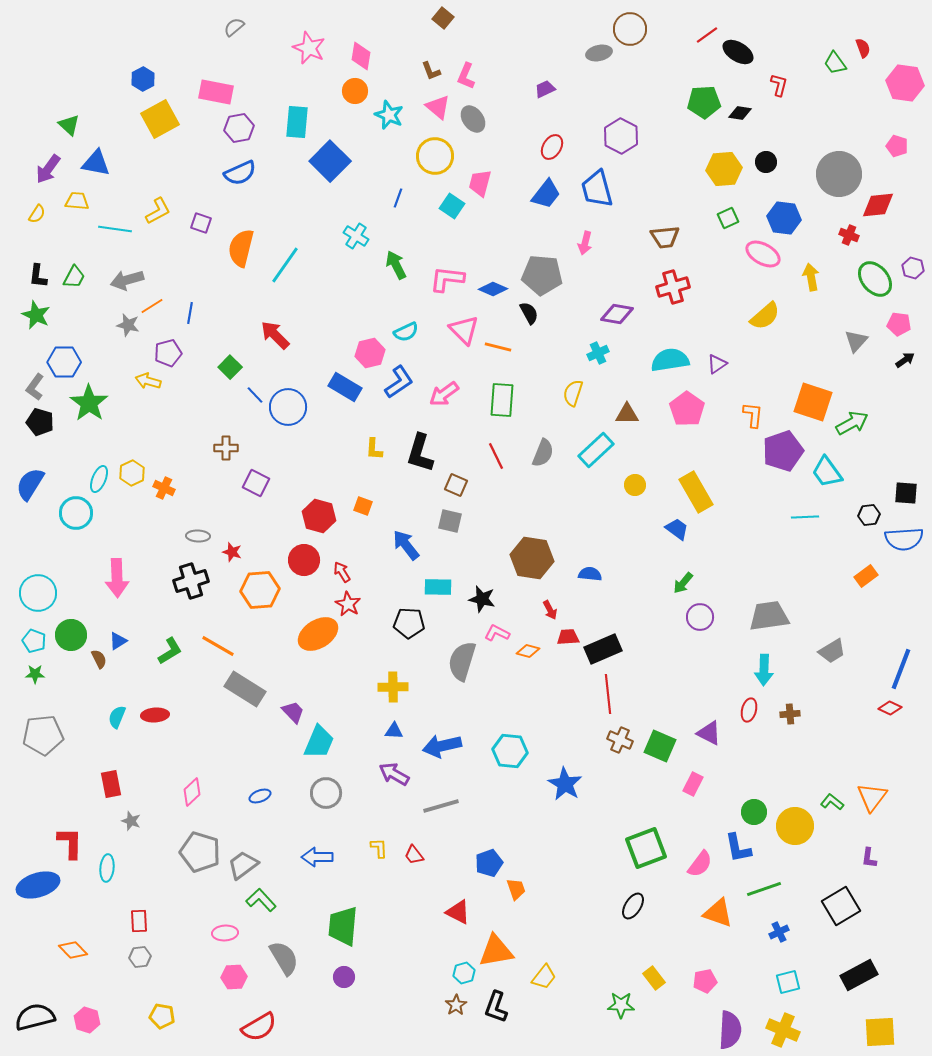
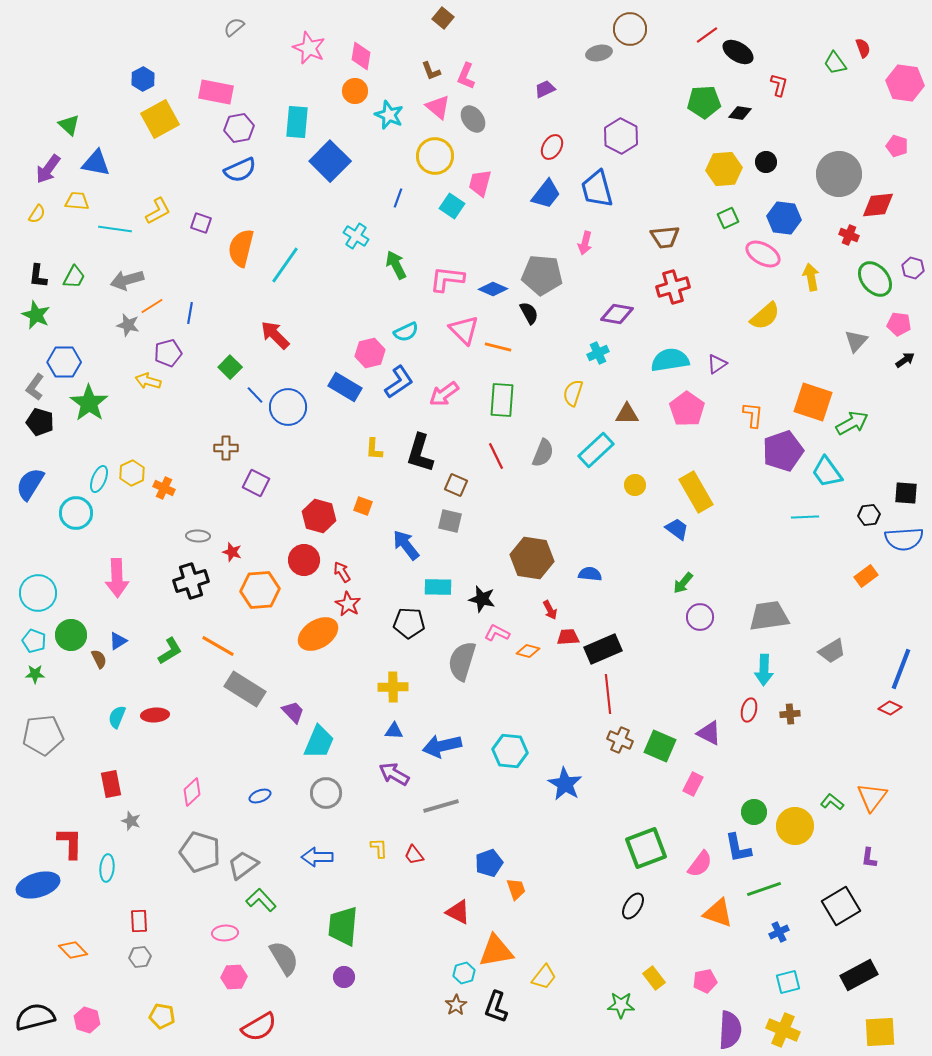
blue semicircle at (240, 173): moved 3 px up
